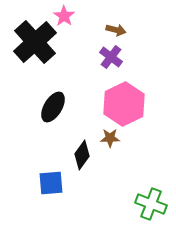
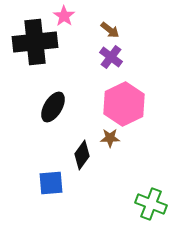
brown arrow: moved 6 px left; rotated 24 degrees clockwise
black cross: rotated 36 degrees clockwise
